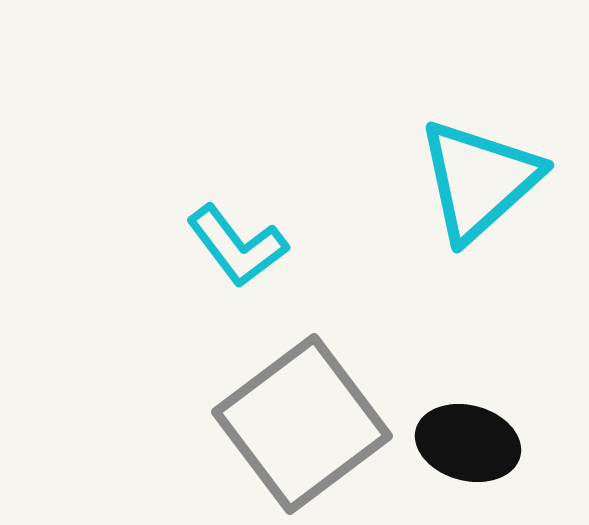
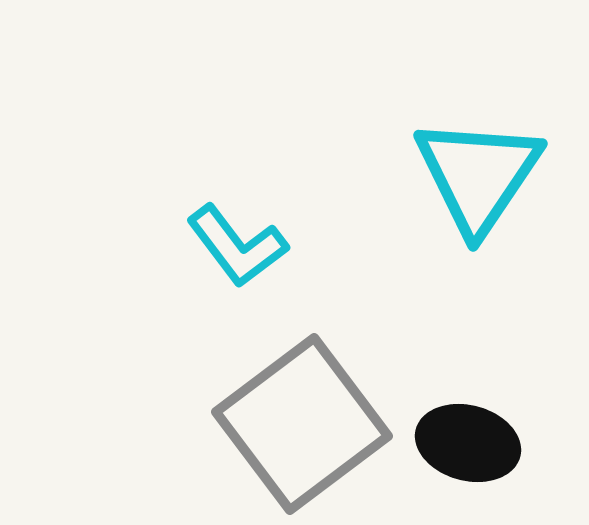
cyan triangle: moved 1 px left, 5 px up; rotated 14 degrees counterclockwise
